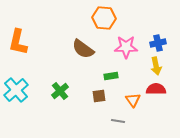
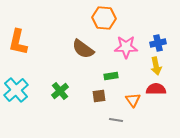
gray line: moved 2 px left, 1 px up
